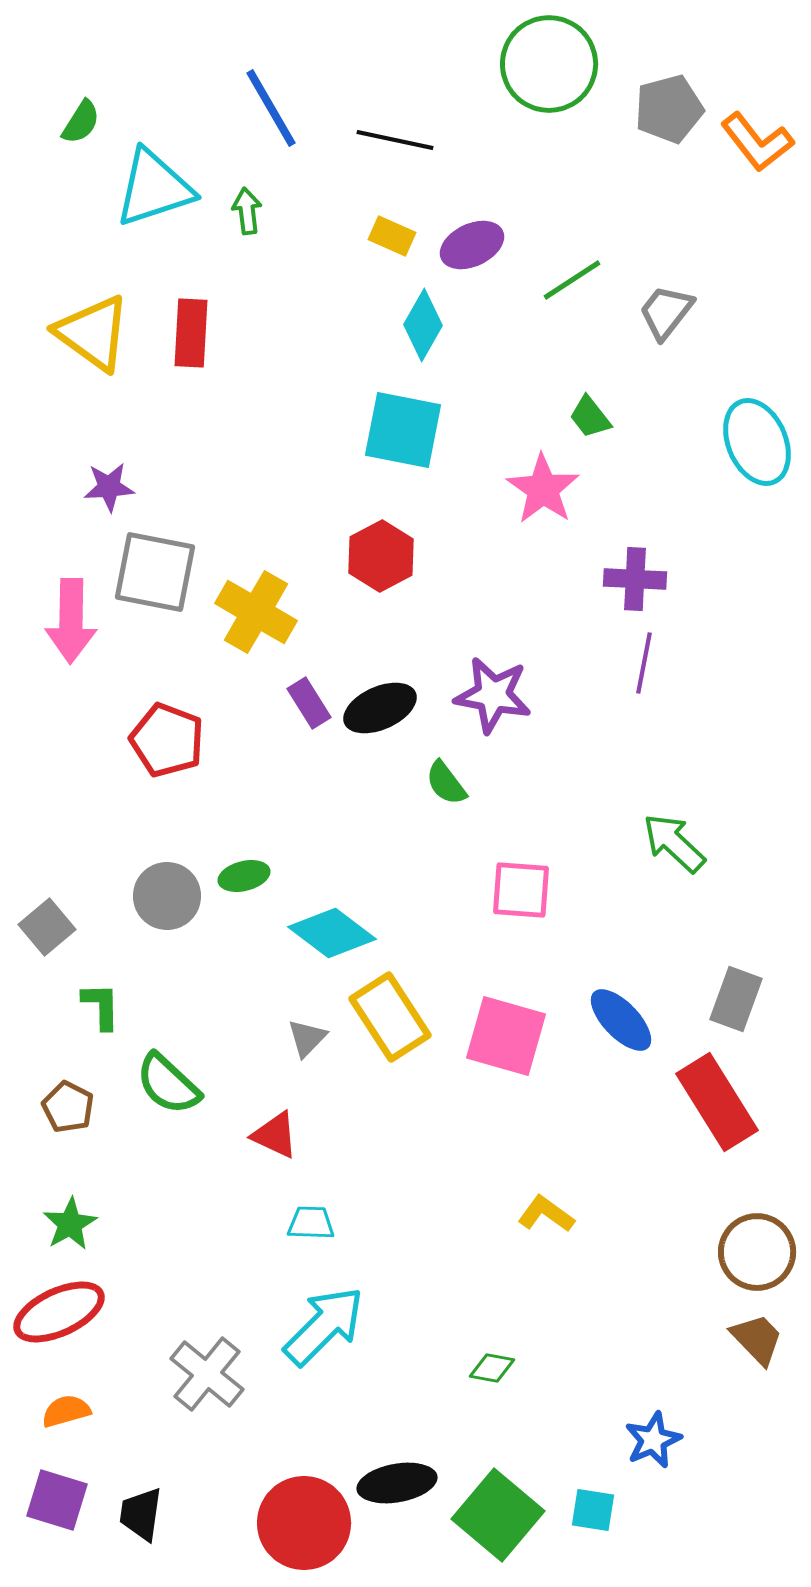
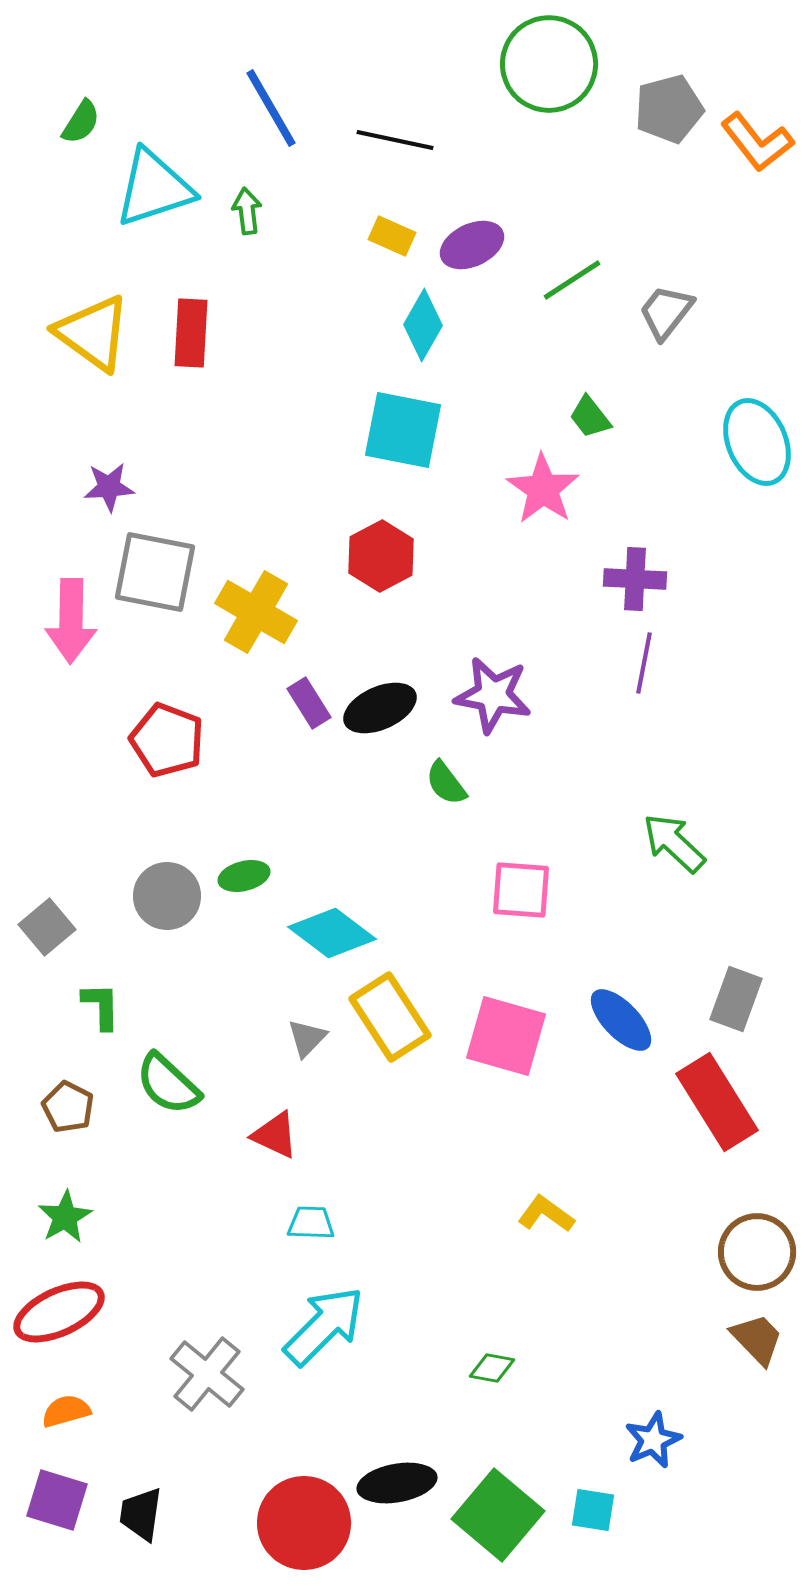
green star at (70, 1224): moved 5 px left, 7 px up
